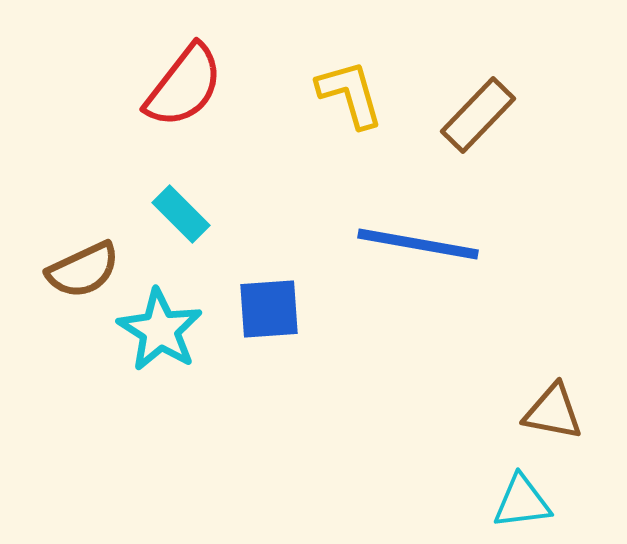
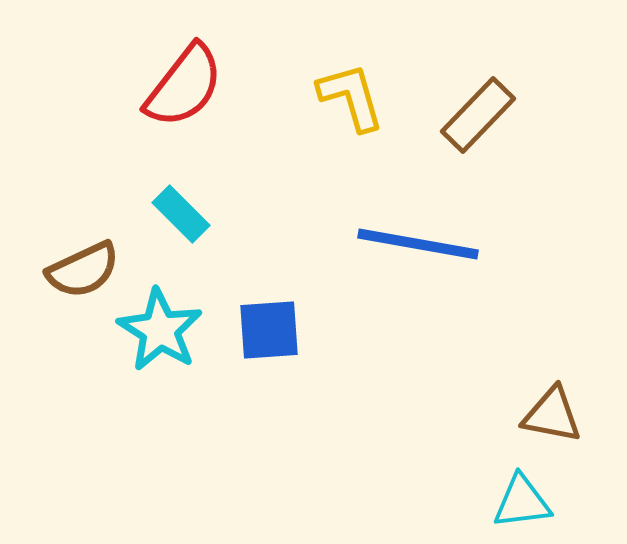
yellow L-shape: moved 1 px right, 3 px down
blue square: moved 21 px down
brown triangle: moved 1 px left, 3 px down
